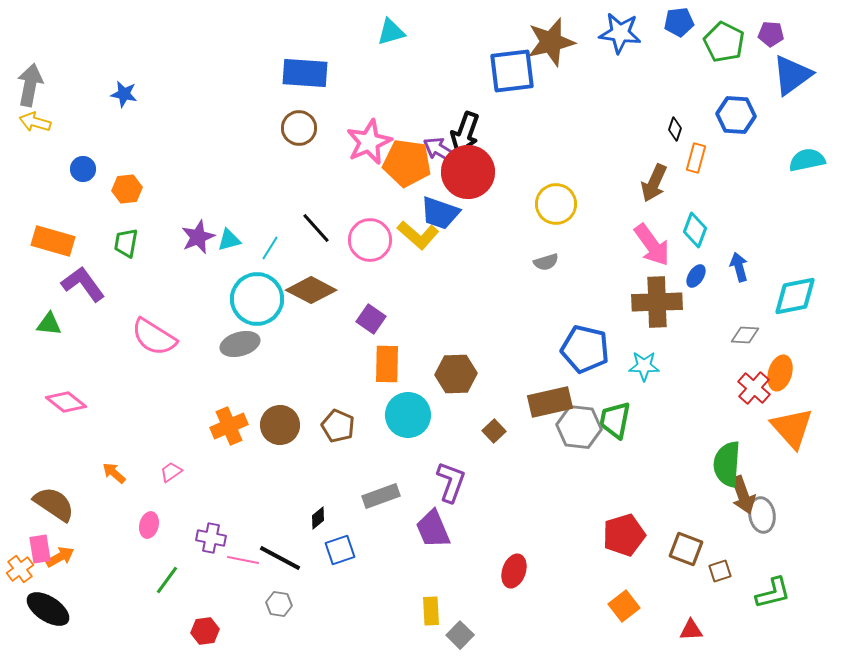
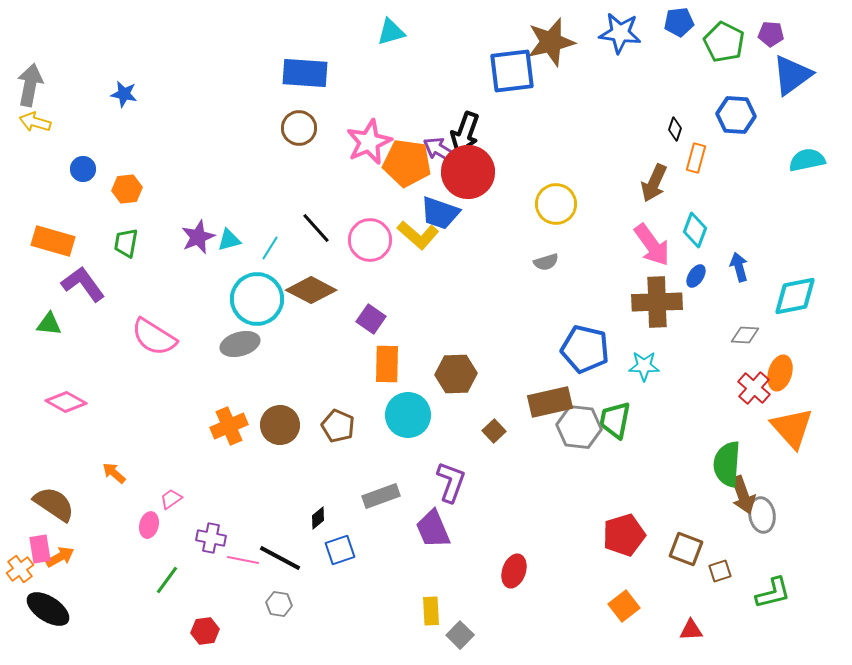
pink diamond at (66, 402): rotated 9 degrees counterclockwise
pink trapezoid at (171, 472): moved 27 px down
